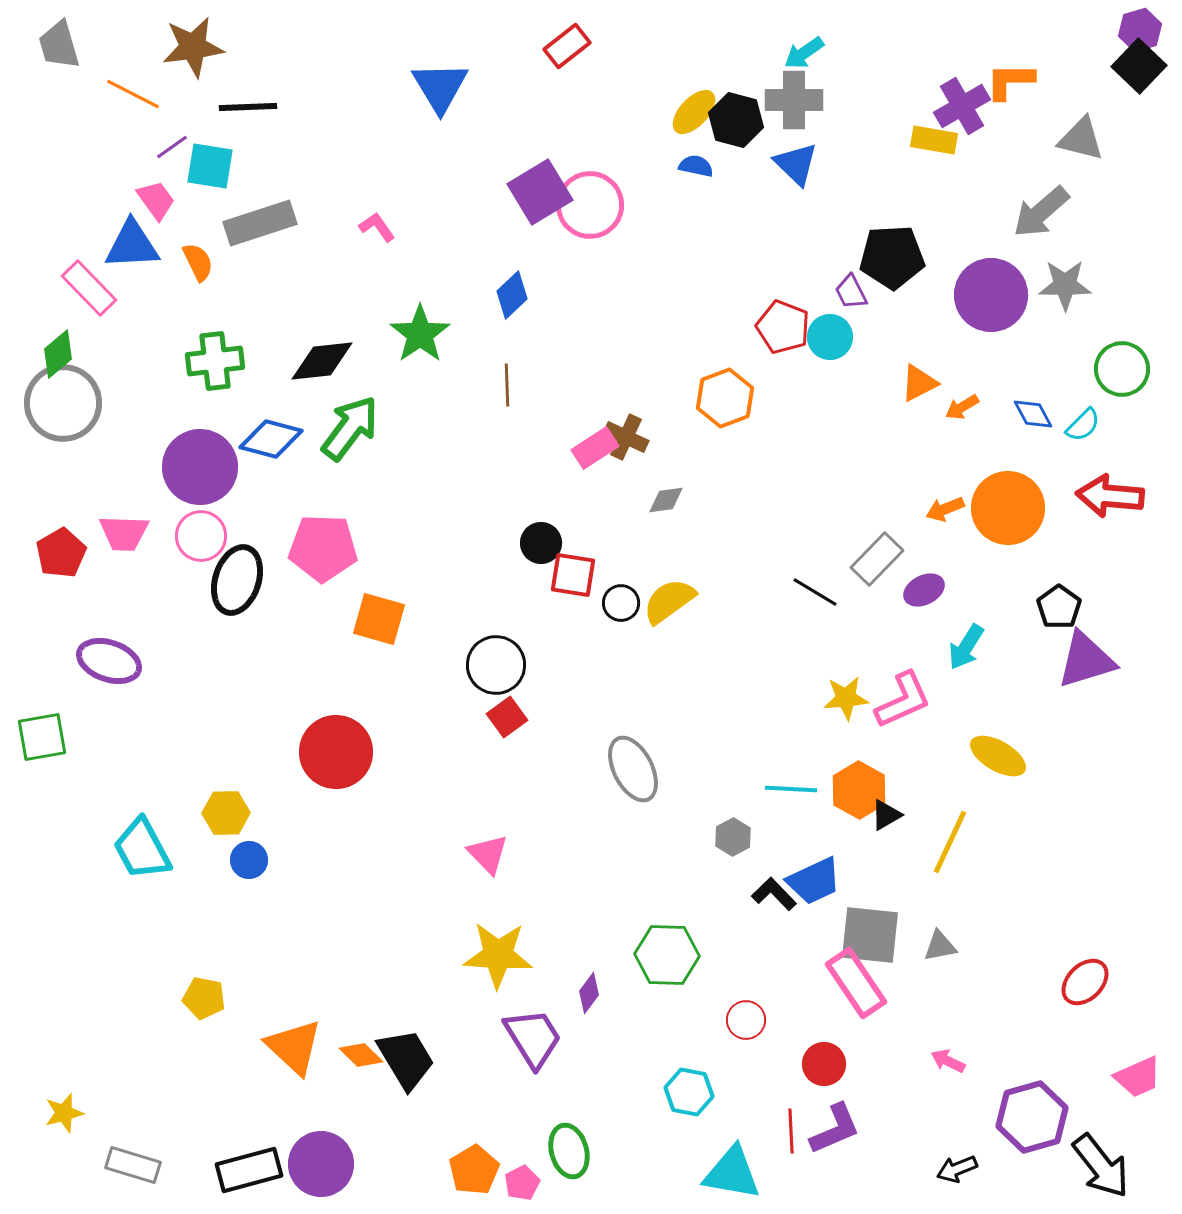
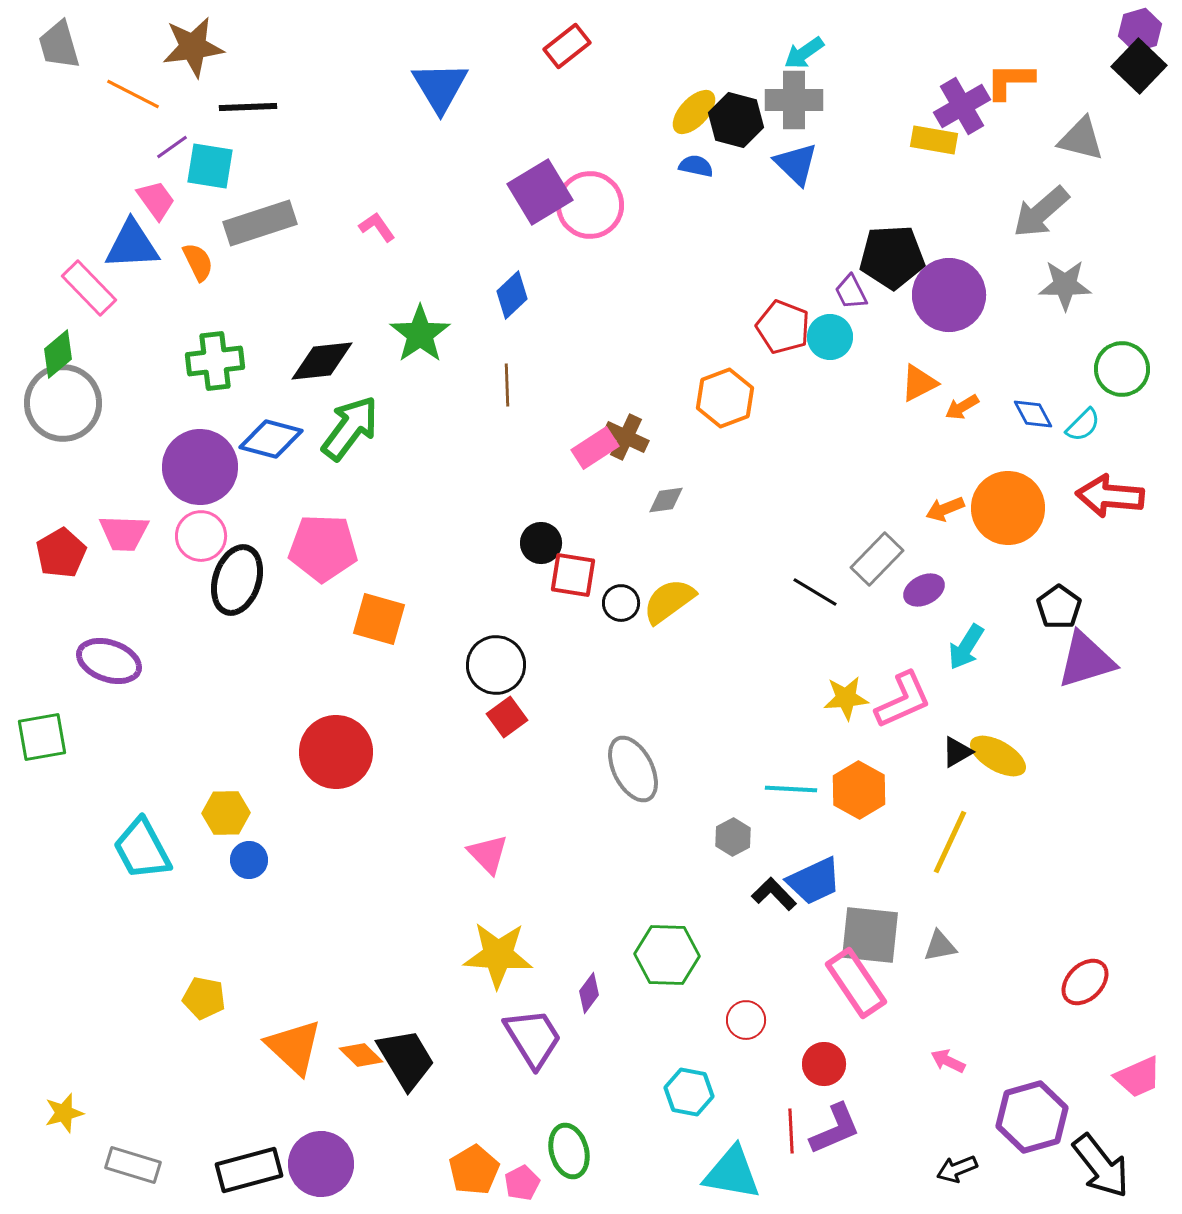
purple circle at (991, 295): moved 42 px left
black triangle at (886, 815): moved 71 px right, 63 px up
